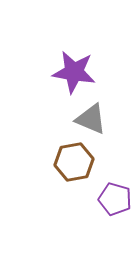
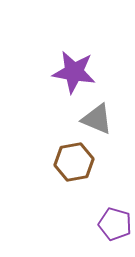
gray triangle: moved 6 px right
purple pentagon: moved 25 px down
